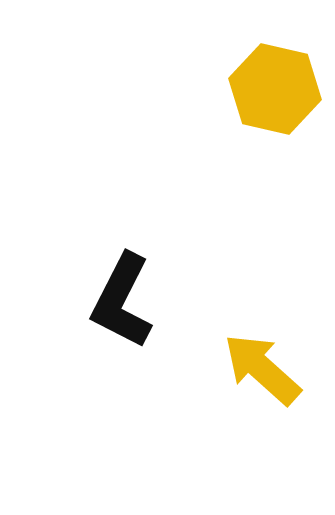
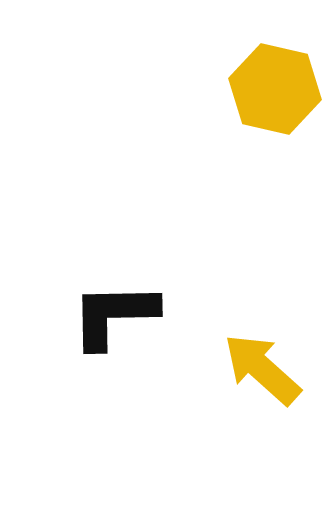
black L-shape: moved 8 px left, 14 px down; rotated 62 degrees clockwise
